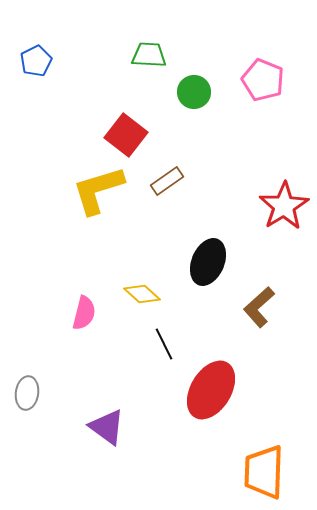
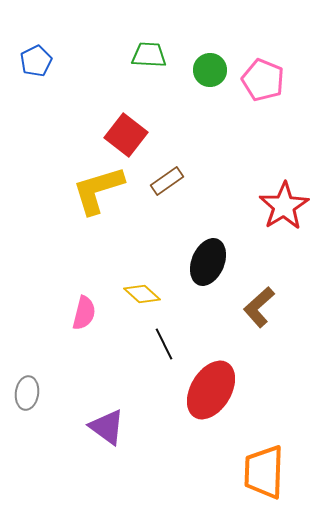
green circle: moved 16 px right, 22 px up
